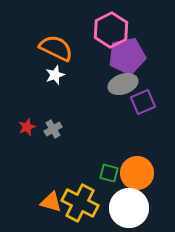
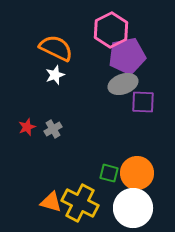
purple square: rotated 25 degrees clockwise
white circle: moved 4 px right
